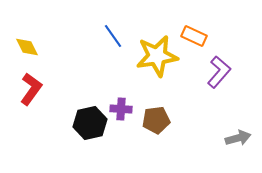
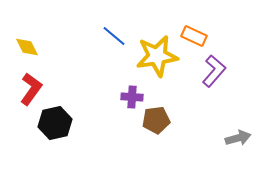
blue line: moved 1 px right; rotated 15 degrees counterclockwise
purple L-shape: moved 5 px left, 1 px up
purple cross: moved 11 px right, 12 px up
black hexagon: moved 35 px left
